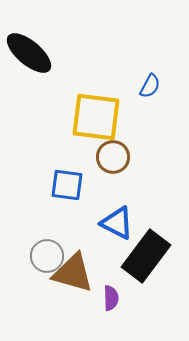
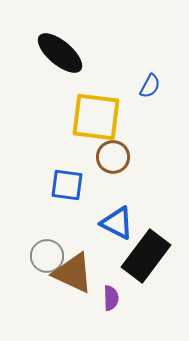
black ellipse: moved 31 px right
brown triangle: rotated 9 degrees clockwise
